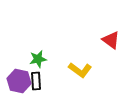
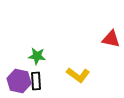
red triangle: moved 1 px up; rotated 24 degrees counterclockwise
green star: moved 1 px left, 3 px up; rotated 18 degrees clockwise
yellow L-shape: moved 2 px left, 5 px down
